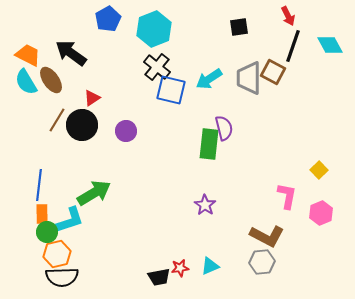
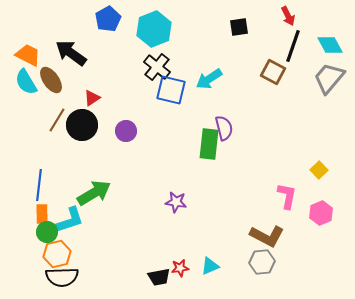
gray trapezoid: moved 80 px right; rotated 40 degrees clockwise
purple star: moved 29 px left, 3 px up; rotated 25 degrees counterclockwise
